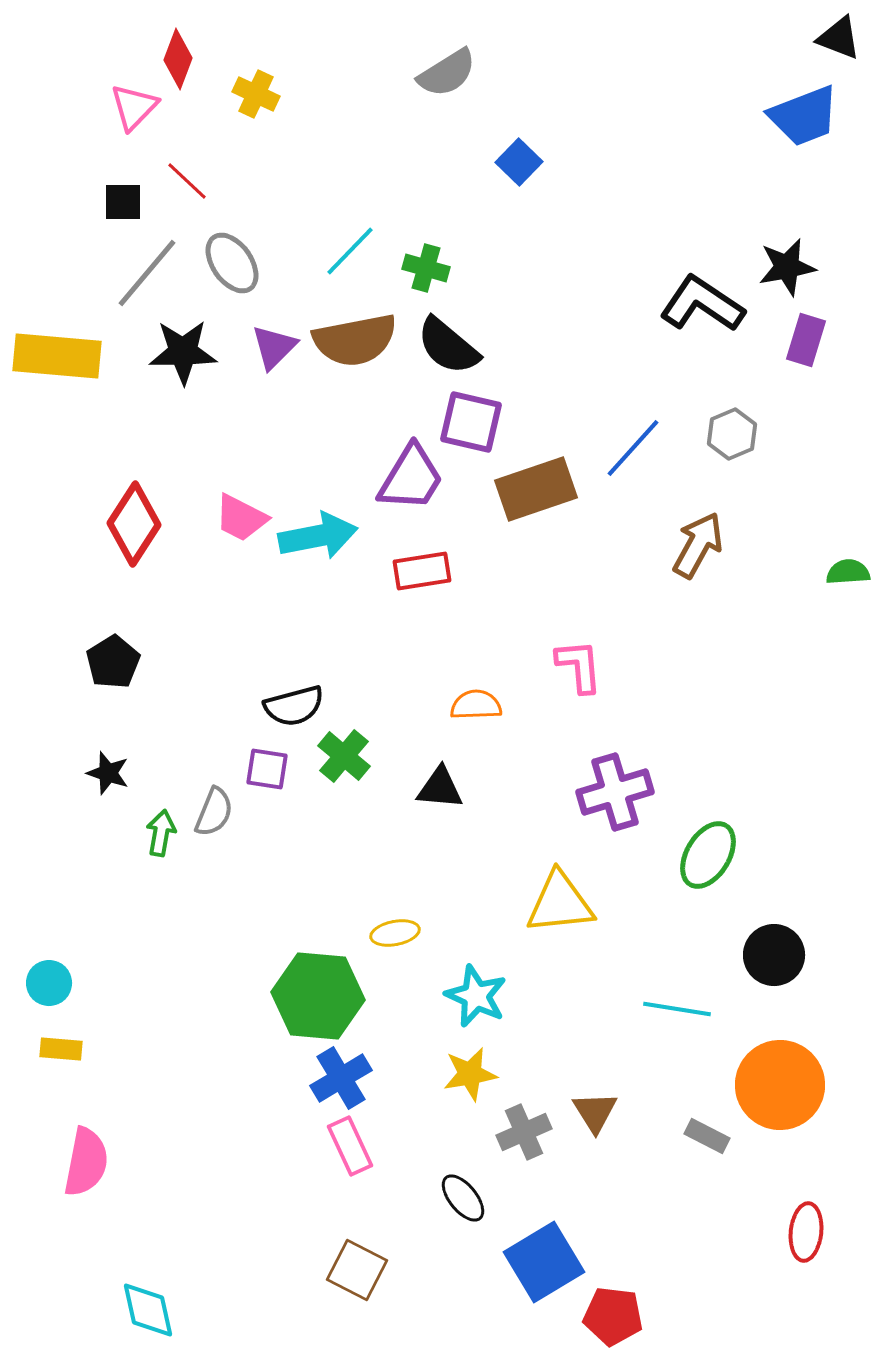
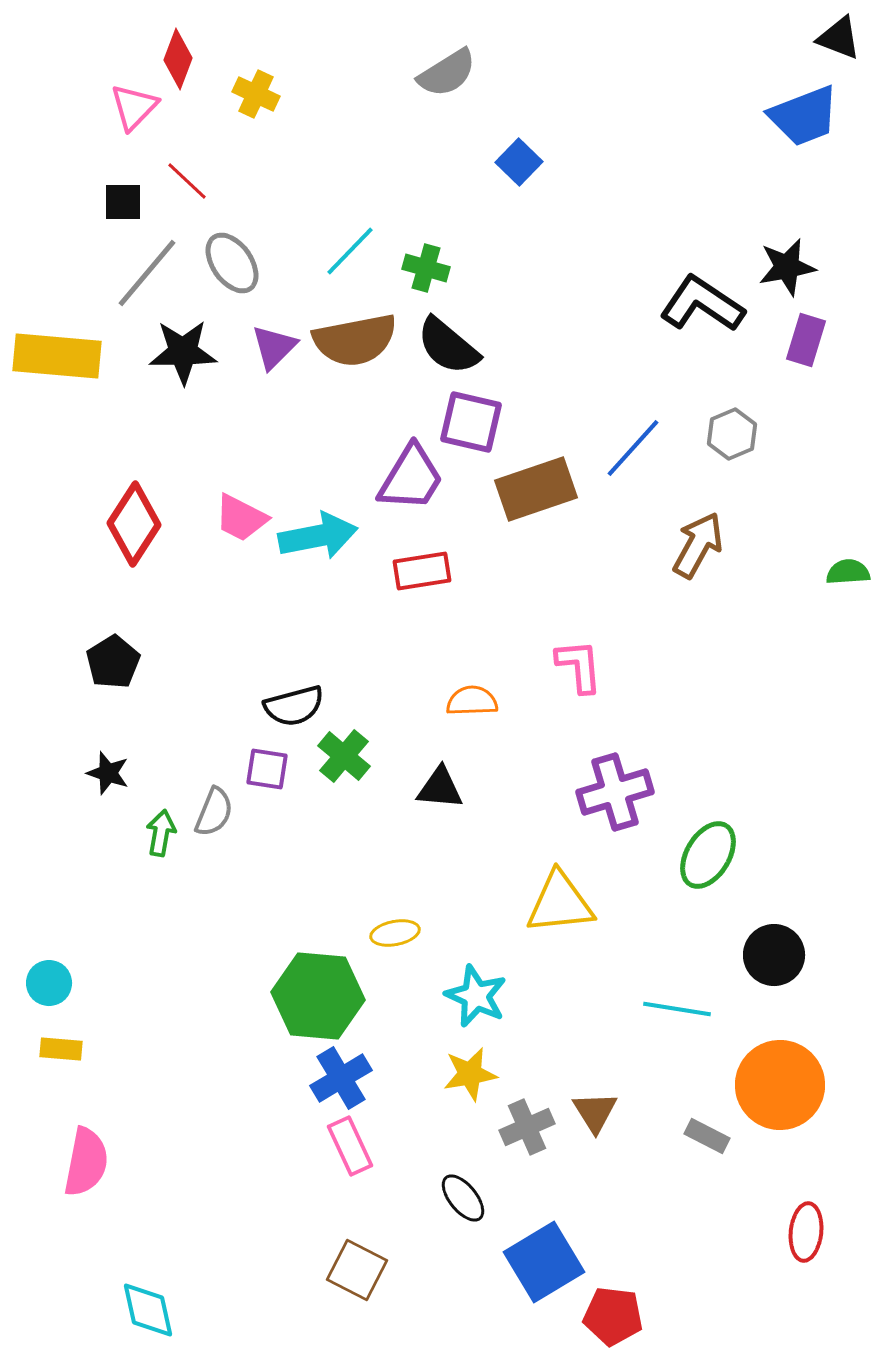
orange semicircle at (476, 705): moved 4 px left, 4 px up
gray cross at (524, 1132): moved 3 px right, 5 px up
